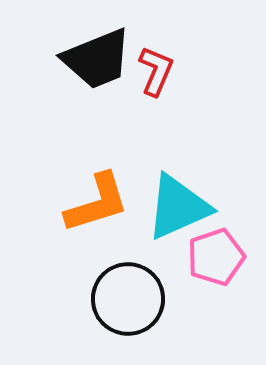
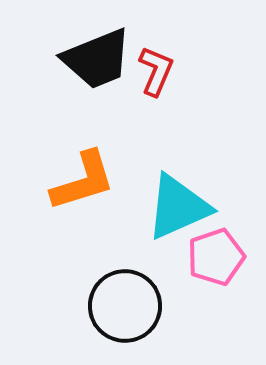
orange L-shape: moved 14 px left, 22 px up
black circle: moved 3 px left, 7 px down
